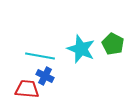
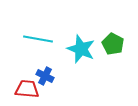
cyan line: moved 2 px left, 17 px up
